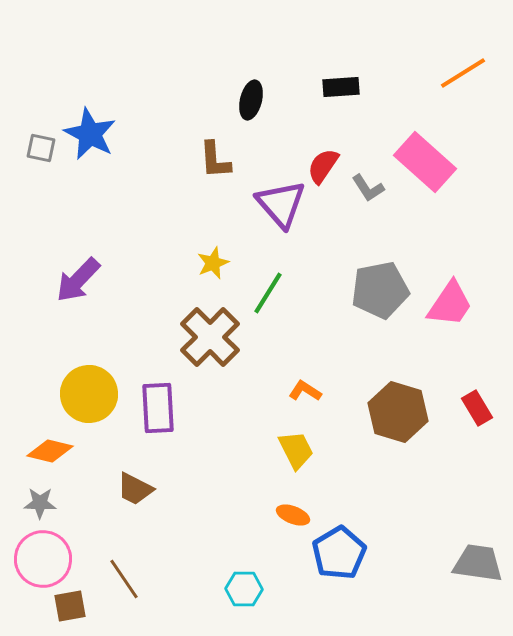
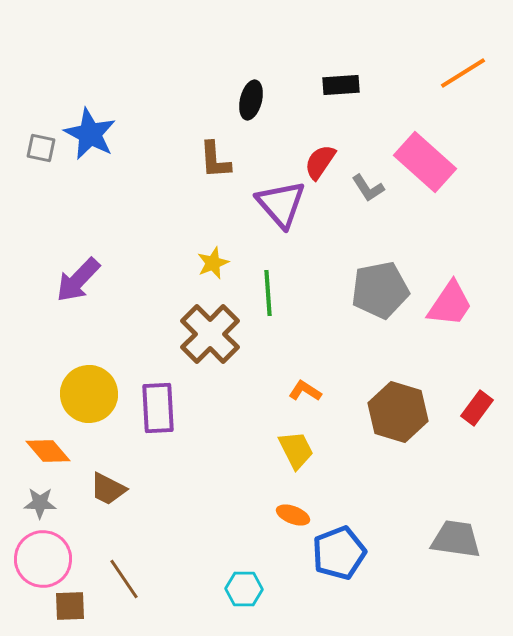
black rectangle: moved 2 px up
red semicircle: moved 3 px left, 4 px up
green line: rotated 36 degrees counterclockwise
brown cross: moved 3 px up
red rectangle: rotated 68 degrees clockwise
orange diamond: moved 2 px left; rotated 36 degrees clockwise
brown trapezoid: moved 27 px left
blue pentagon: rotated 10 degrees clockwise
gray trapezoid: moved 22 px left, 24 px up
brown square: rotated 8 degrees clockwise
